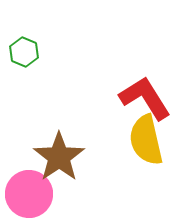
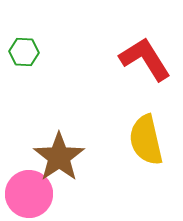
green hexagon: rotated 20 degrees counterclockwise
red L-shape: moved 39 px up
